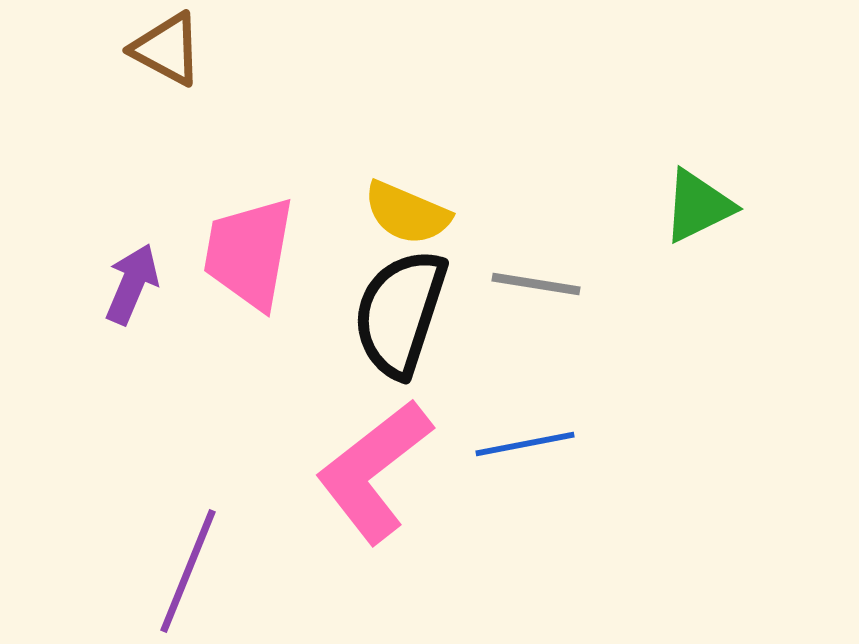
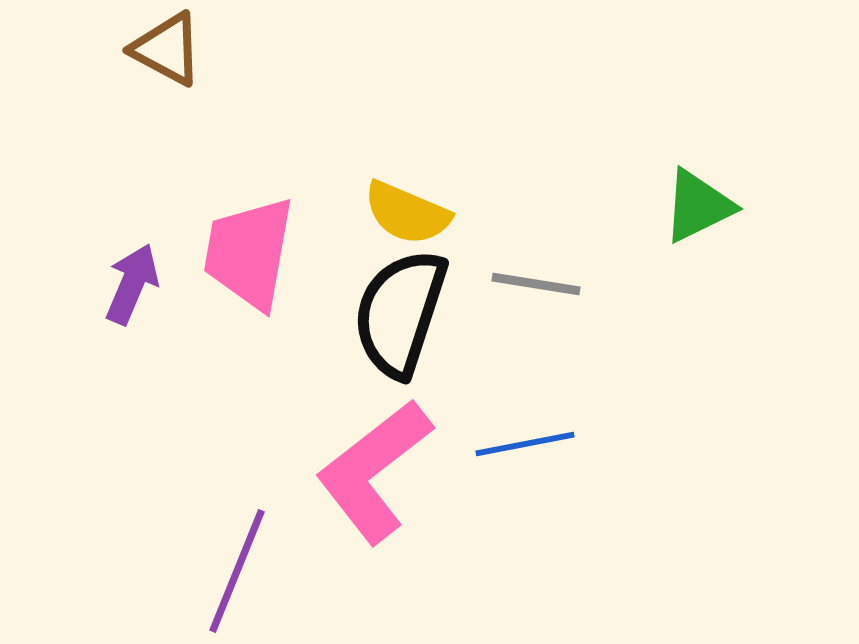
purple line: moved 49 px right
